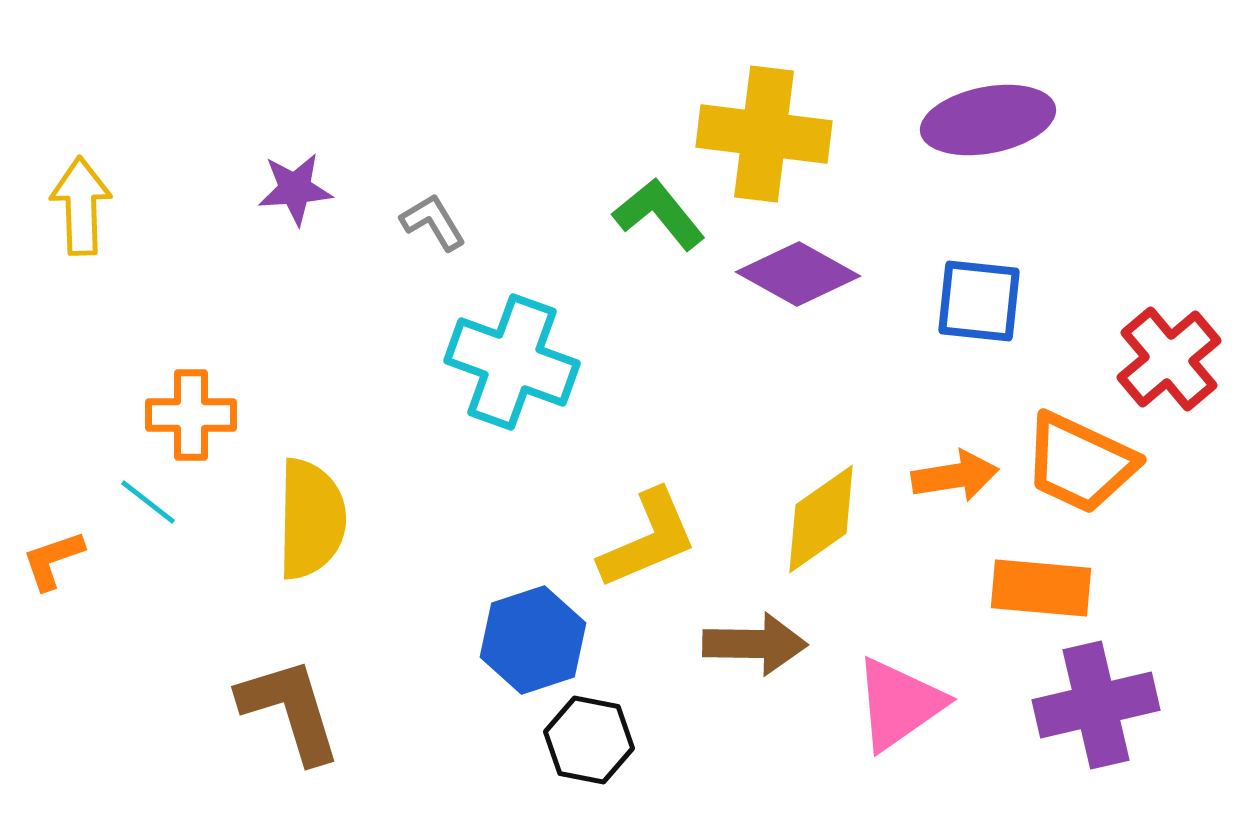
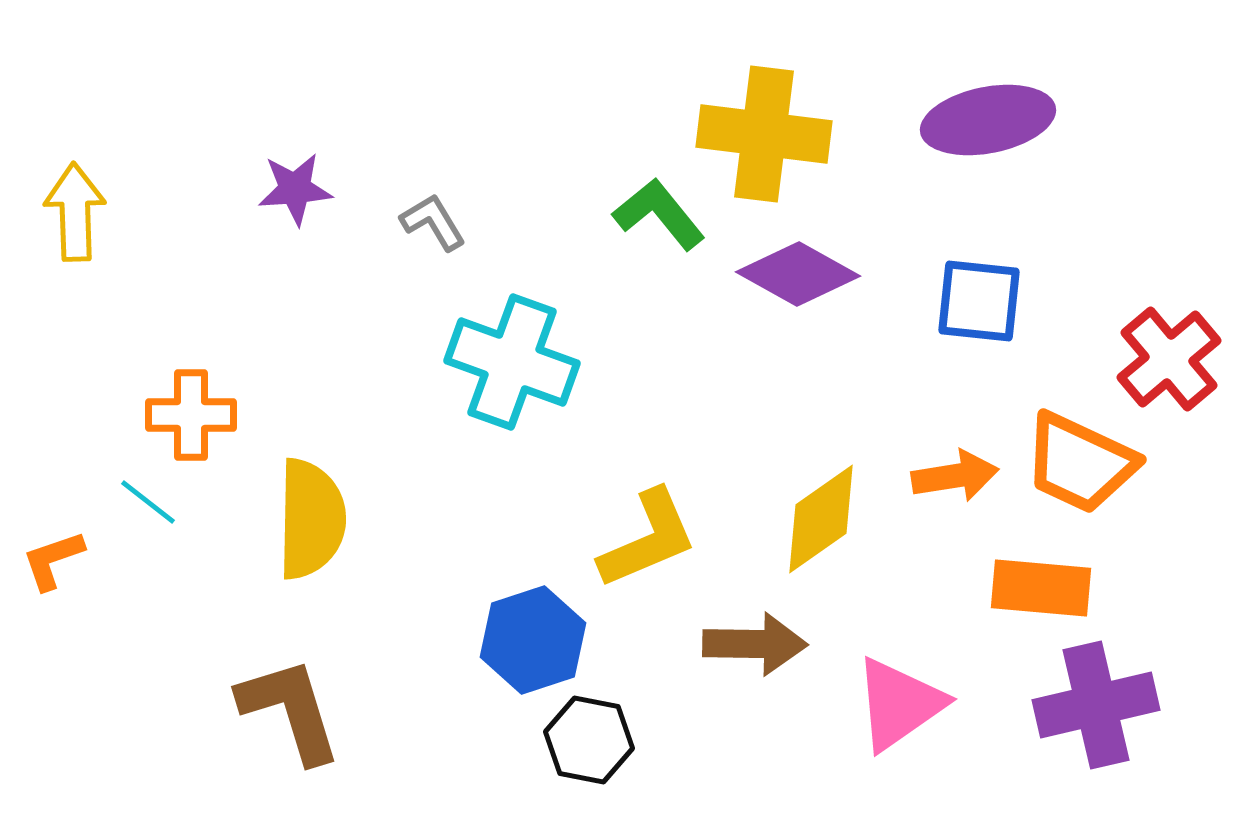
yellow arrow: moved 6 px left, 6 px down
